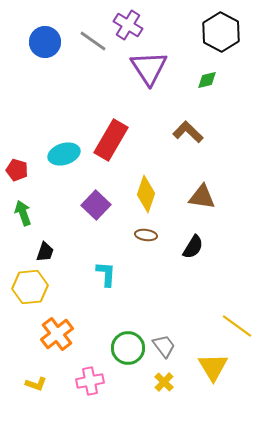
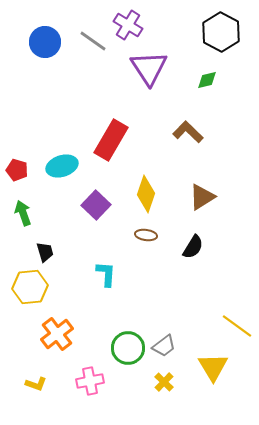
cyan ellipse: moved 2 px left, 12 px down
brown triangle: rotated 40 degrees counterclockwise
black trapezoid: rotated 35 degrees counterclockwise
gray trapezoid: rotated 90 degrees clockwise
